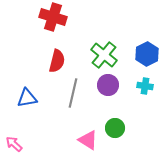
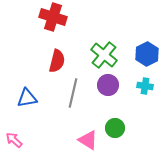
pink arrow: moved 4 px up
